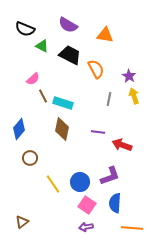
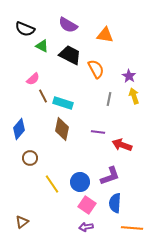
yellow line: moved 1 px left
